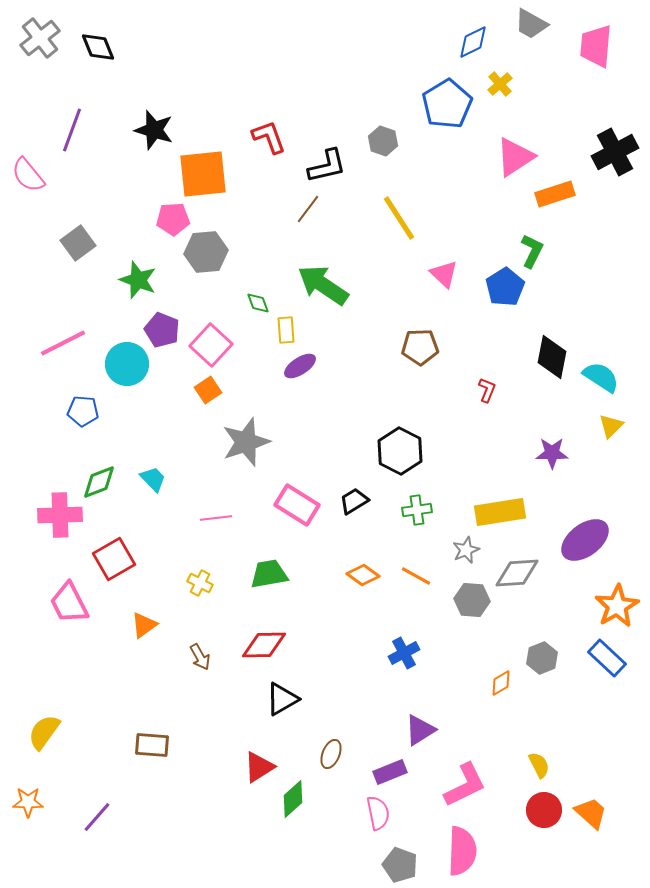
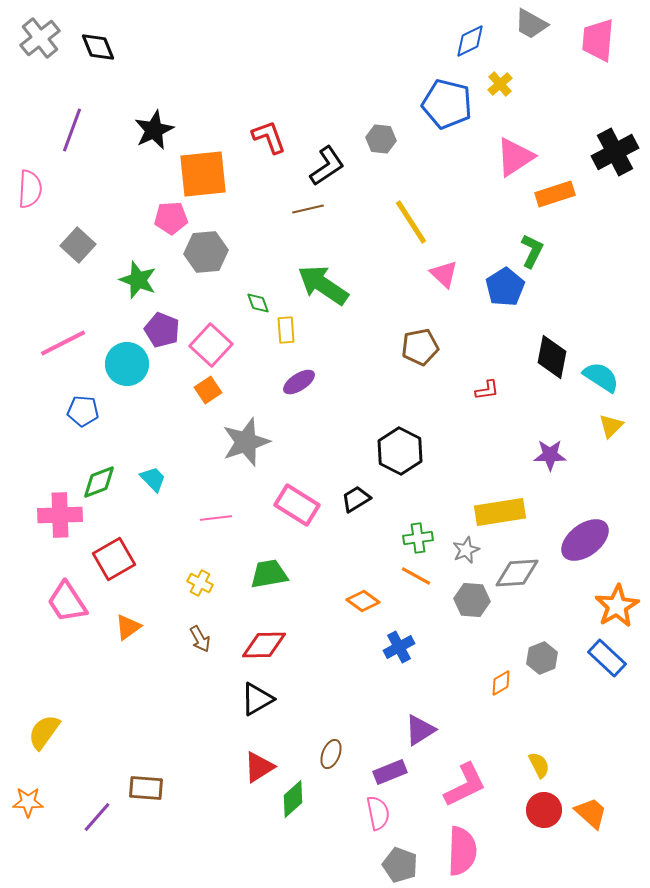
blue diamond at (473, 42): moved 3 px left, 1 px up
pink trapezoid at (596, 46): moved 2 px right, 6 px up
blue pentagon at (447, 104): rotated 27 degrees counterclockwise
black star at (154, 130): rotated 30 degrees clockwise
gray hexagon at (383, 141): moved 2 px left, 2 px up; rotated 12 degrees counterclockwise
black L-shape at (327, 166): rotated 21 degrees counterclockwise
pink semicircle at (28, 175): moved 2 px right, 14 px down; rotated 138 degrees counterclockwise
brown line at (308, 209): rotated 40 degrees clockwise
yellow line at (399, 218): moved 12 px right, 4 px down
pink pentagon at (173, 219): moved 2 px left, 1 px up
gray square at (78, 243): moved 2 px down; rotated 12 degrees counterclockwise
brown pentagon at (420, 347): rotated 9 degrees counterclockwise
purple ellipse at (300, 366): moved 1 px left, 16 px down
red L-shape at (487, 390): rotated 60 degrees clockwise
purple star at (552, 453): moved 2 px left, 2 px down
black trapezoid at (354, 501): moved 2 px right, 2 px up
green cross at (417, 510): moved 1 px right, 28 px down
orange diamond at (363, 575): moved 26 px down
pink trapezoid at (69, 603): moved 2 px left, 1 px up; rotated 6 degrees counterclockwise
orange triangle at (144, 625): moved 16 px left, 2 px down
blue cross at (404, 653): moved 5 px left, 6 px up
brown arrow at (200, 657): moved 18 px up
black triangle at (282, 699): moved 25 px left
brown rectangle at (152, 745): moved 6 px left, 43 px down
